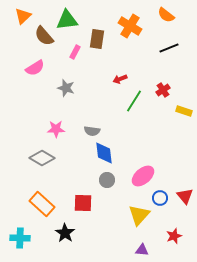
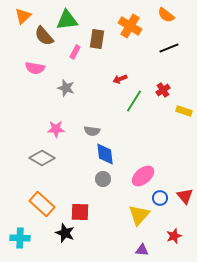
pink semicircle: rotated 42 degrees clockwise
blue diamond: moved 1 px right, 1 px down
gray circle: moved 4 px left, 1 px up
red square: moved 3 px left, 9 px down
black star: rotated 12 degrees counterclockwise
